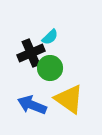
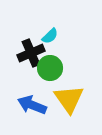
cyan semicircle: moved 1 px up
yellow triangle: rotated 20 degrees clockwise
